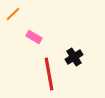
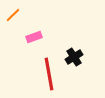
orange line: moved 1 px down
pink rectangle: rotated 49 degrees counterclockwise
